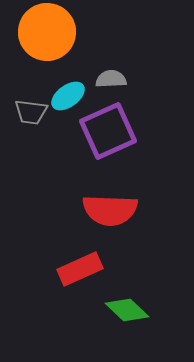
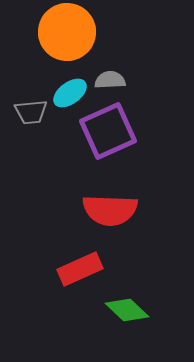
orange circle: moved 20 px right
gray semicircle: moved 1 px left, 1 px down
cyan ellipse: moved 2 px right, 3 px up
gray trapezoid: rotated 12 degrees counterclockwise
